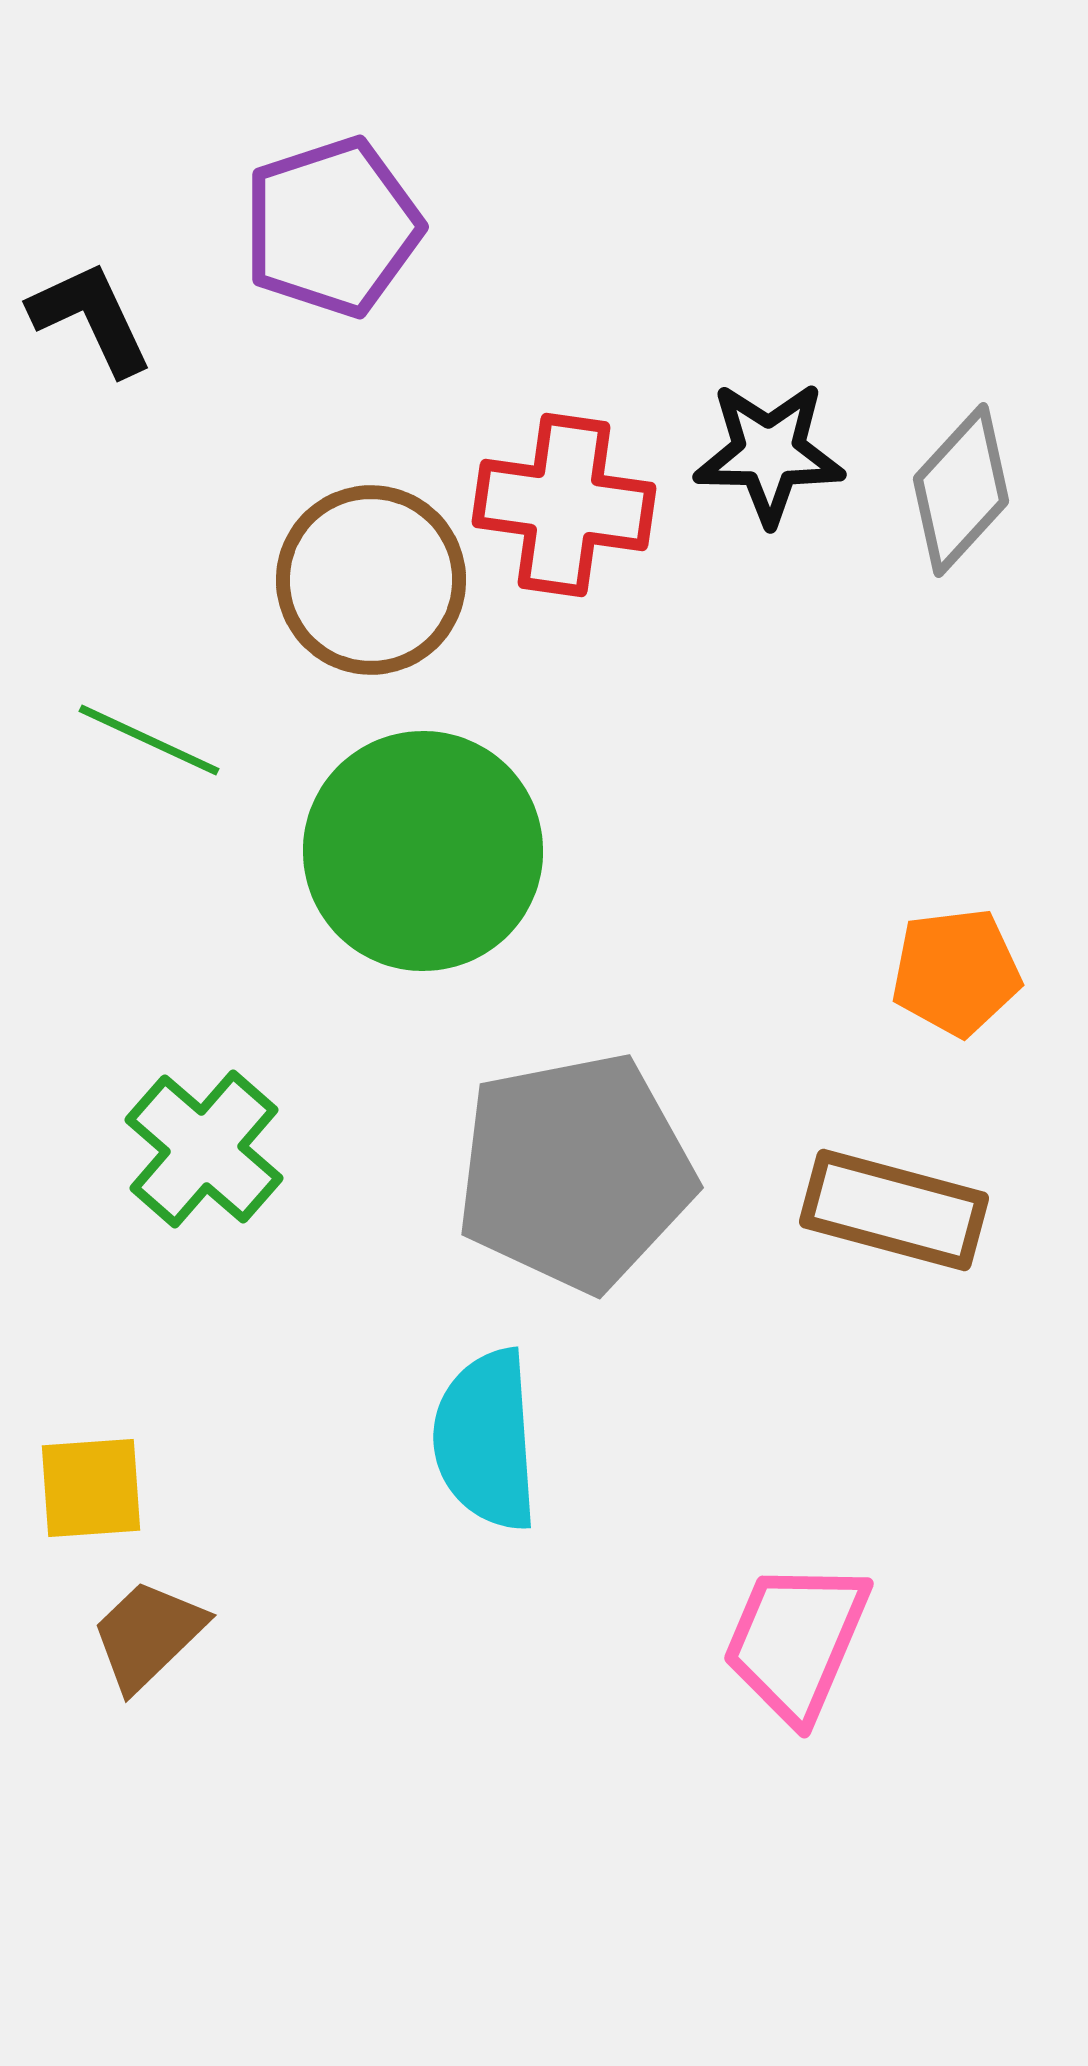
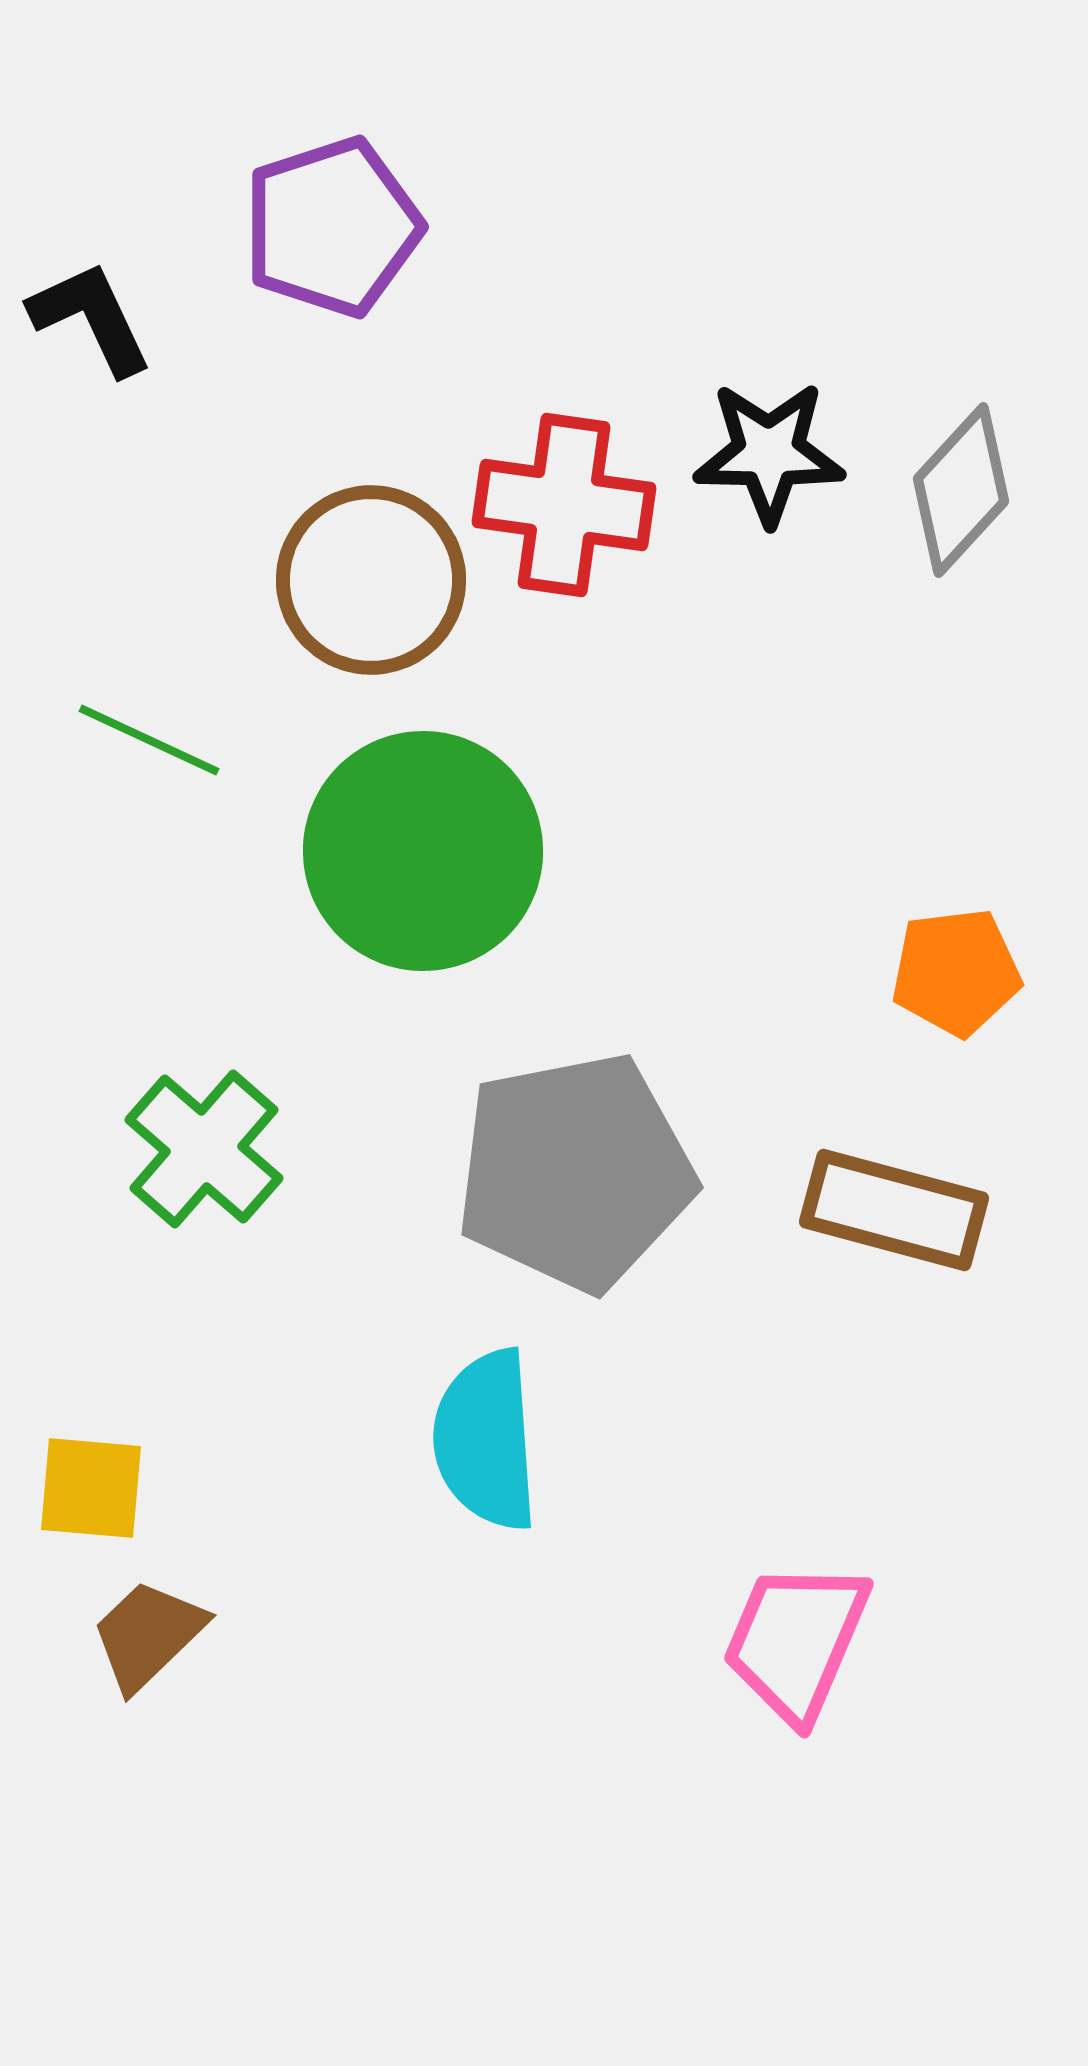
yellow square: rotated 9 degrees clockwise
